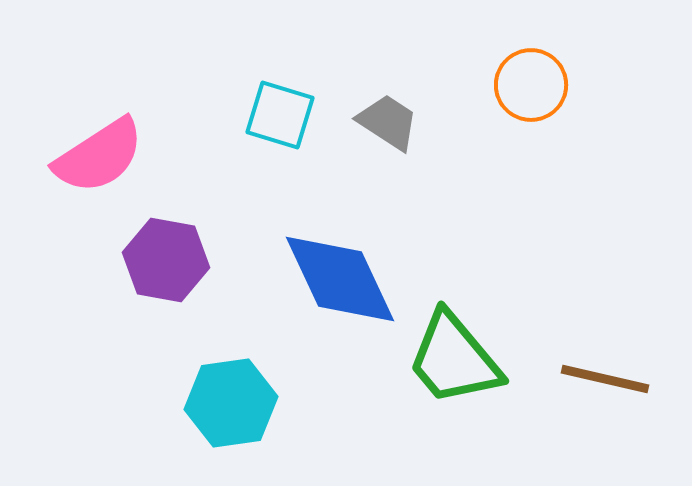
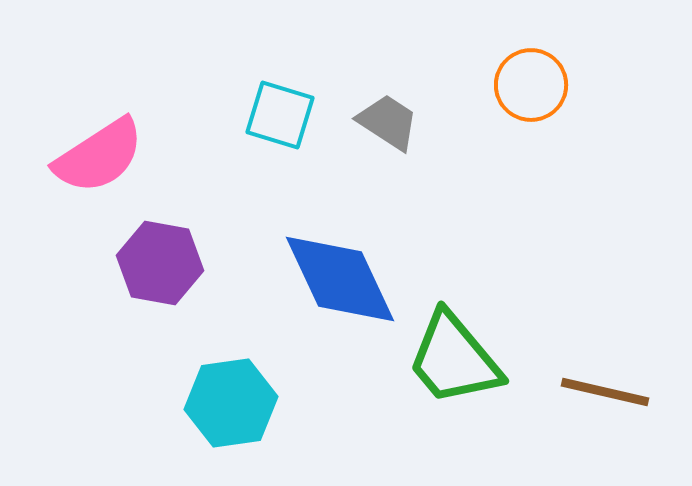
purple hexagon: moved 6 px left, 3 px down
brown line: moved 13 px down
